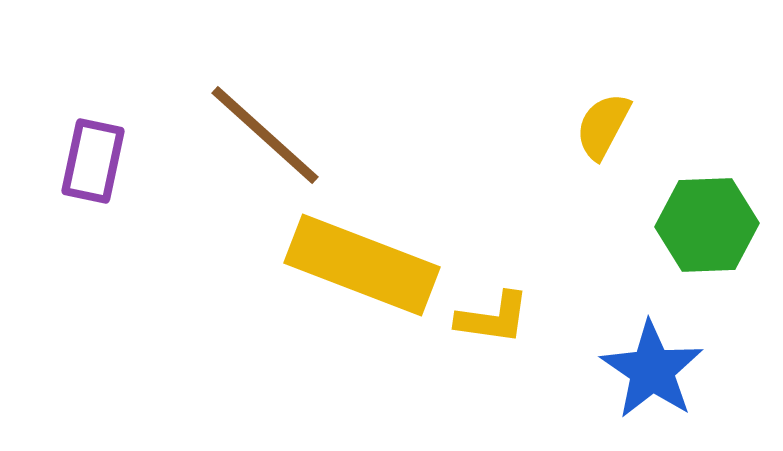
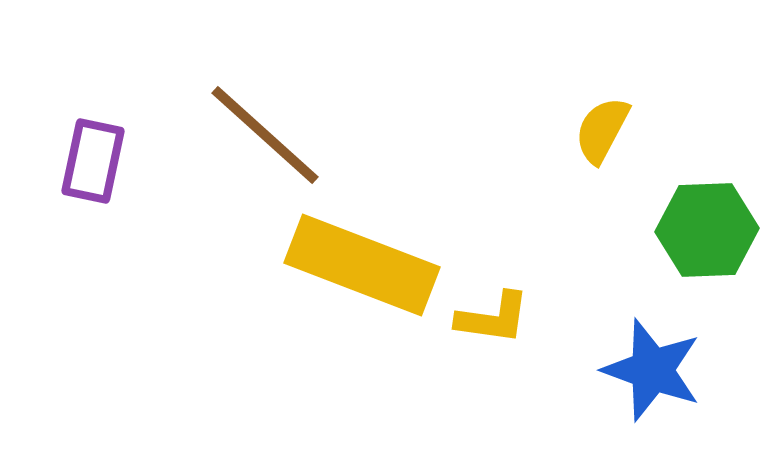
yellow semicircle: moved 1 px left, 4 px down
green hexagon: moved 5 px down
blue star: rotated 14 degrees counterclockwise
